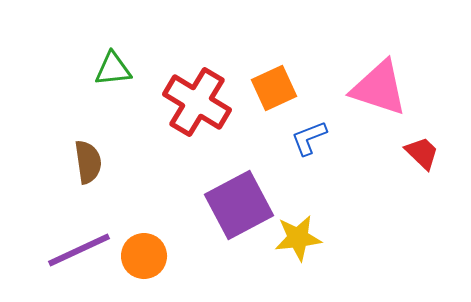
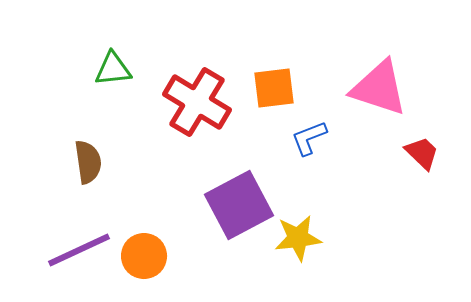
orange square: rotated 18 degrees clockwise
